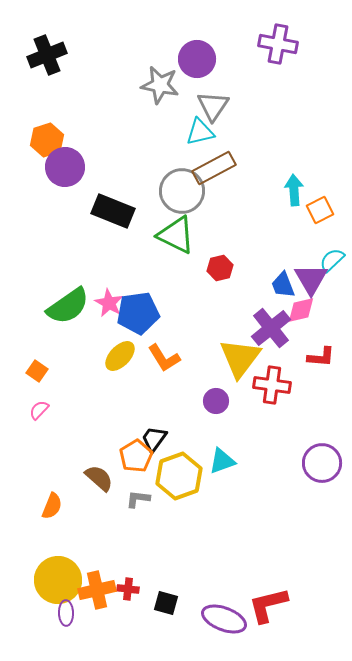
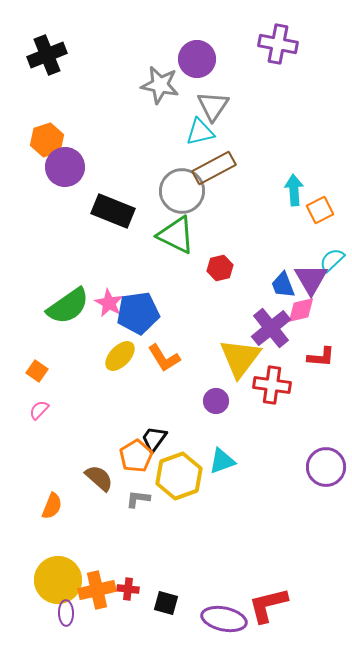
purple circle at (322, 463): moved 4 px right, 4 px down
purple ellipse at (224, 619): rotated 9 degrees counterclockwise
